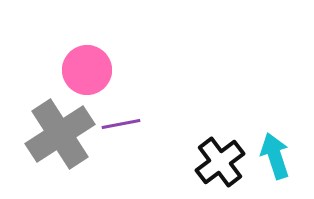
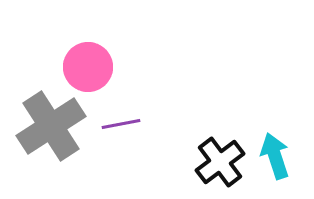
pink circle: moved 1 px right, 3 px up
gray cross: moved 9 px left, 8 px up
